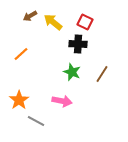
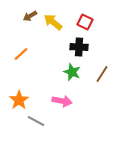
black cross: moved 1 px right, 3 px down
